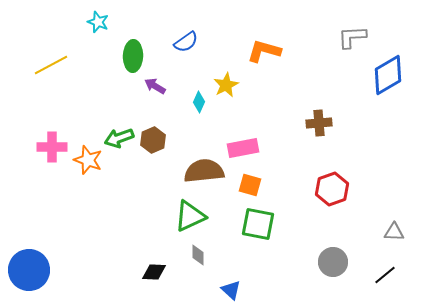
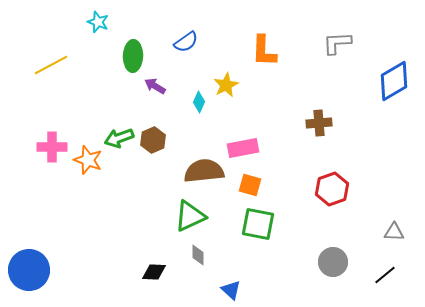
gray L-shape: moved 15 px left, 6 px down
orange L-shape: rotated 104 degrees counterclockwise
blue diamond: moved 6 px right, 6 px down
